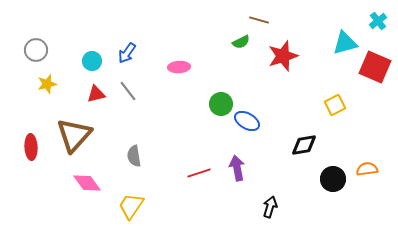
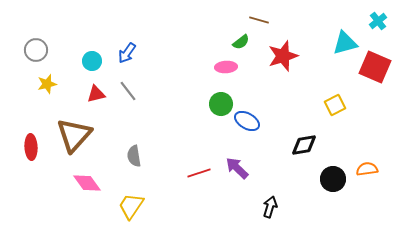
green semicircle: rotated 12 degrees counterclockwise
pink ellipse: moved 47 px right
purple arrow: rotated 35 degrees counterclockwise
